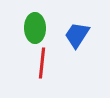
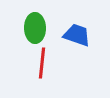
blue trapezoid: rotated 76 degrees clockwise
